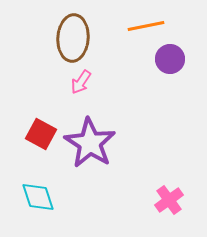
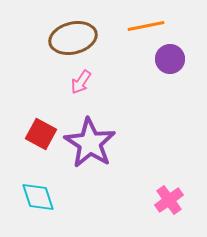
brown ellipse: rotated 72 degrees clockwise
